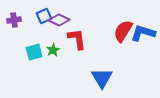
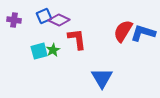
purple cross: rotated 16 degrees clockwise
cyan square: moved 5 px right, 1 px up
